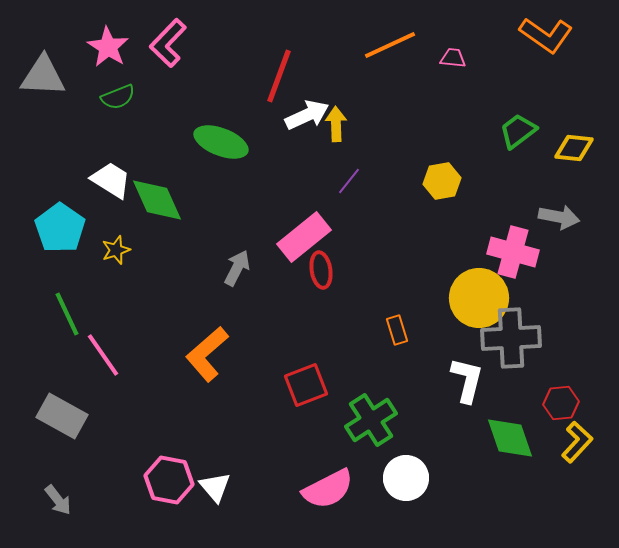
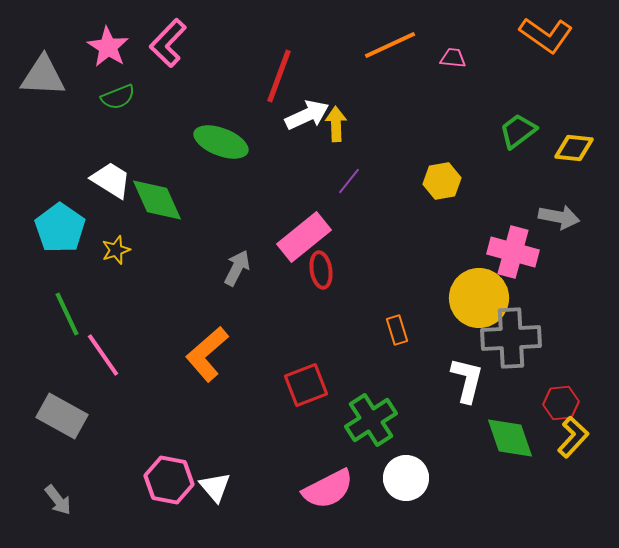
yellow L-shape at (577, 442): moved 4 px left, 5 px up
